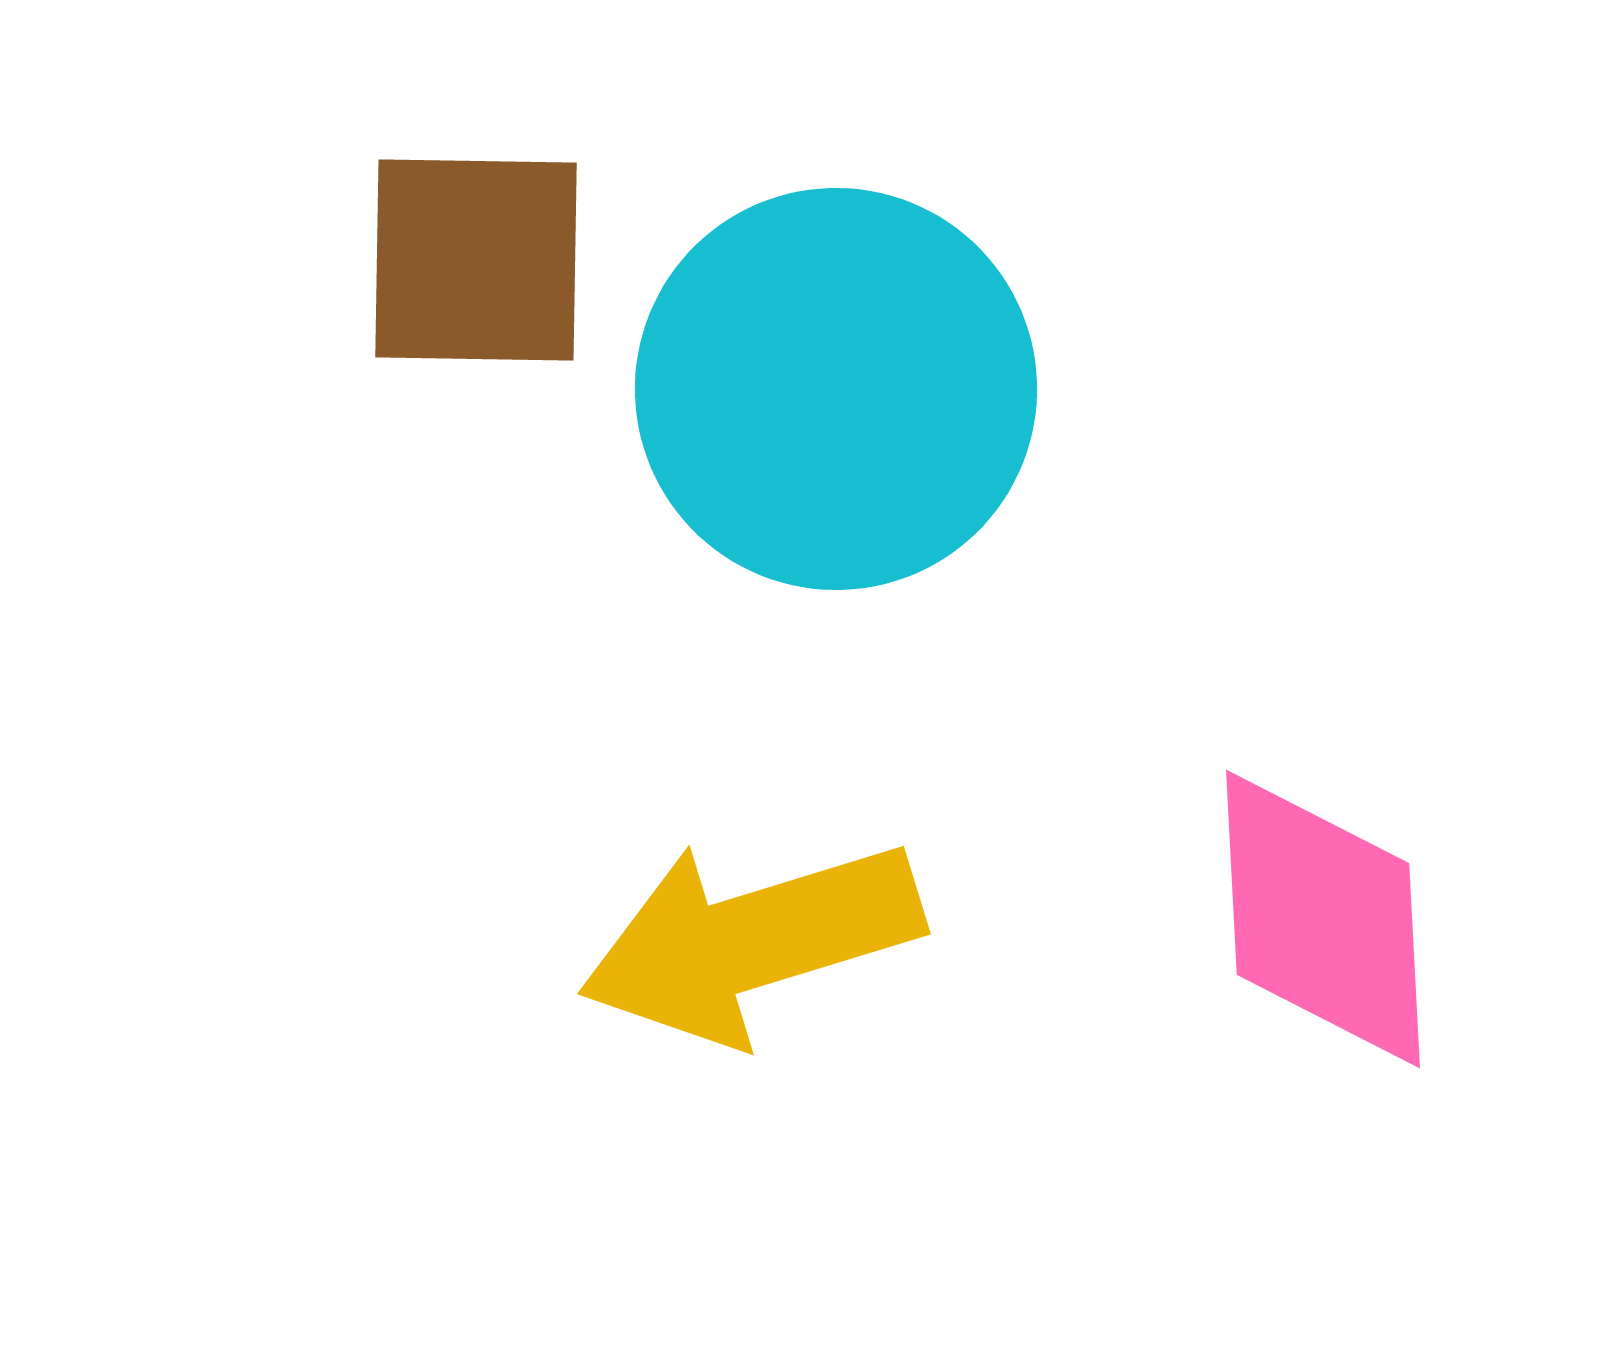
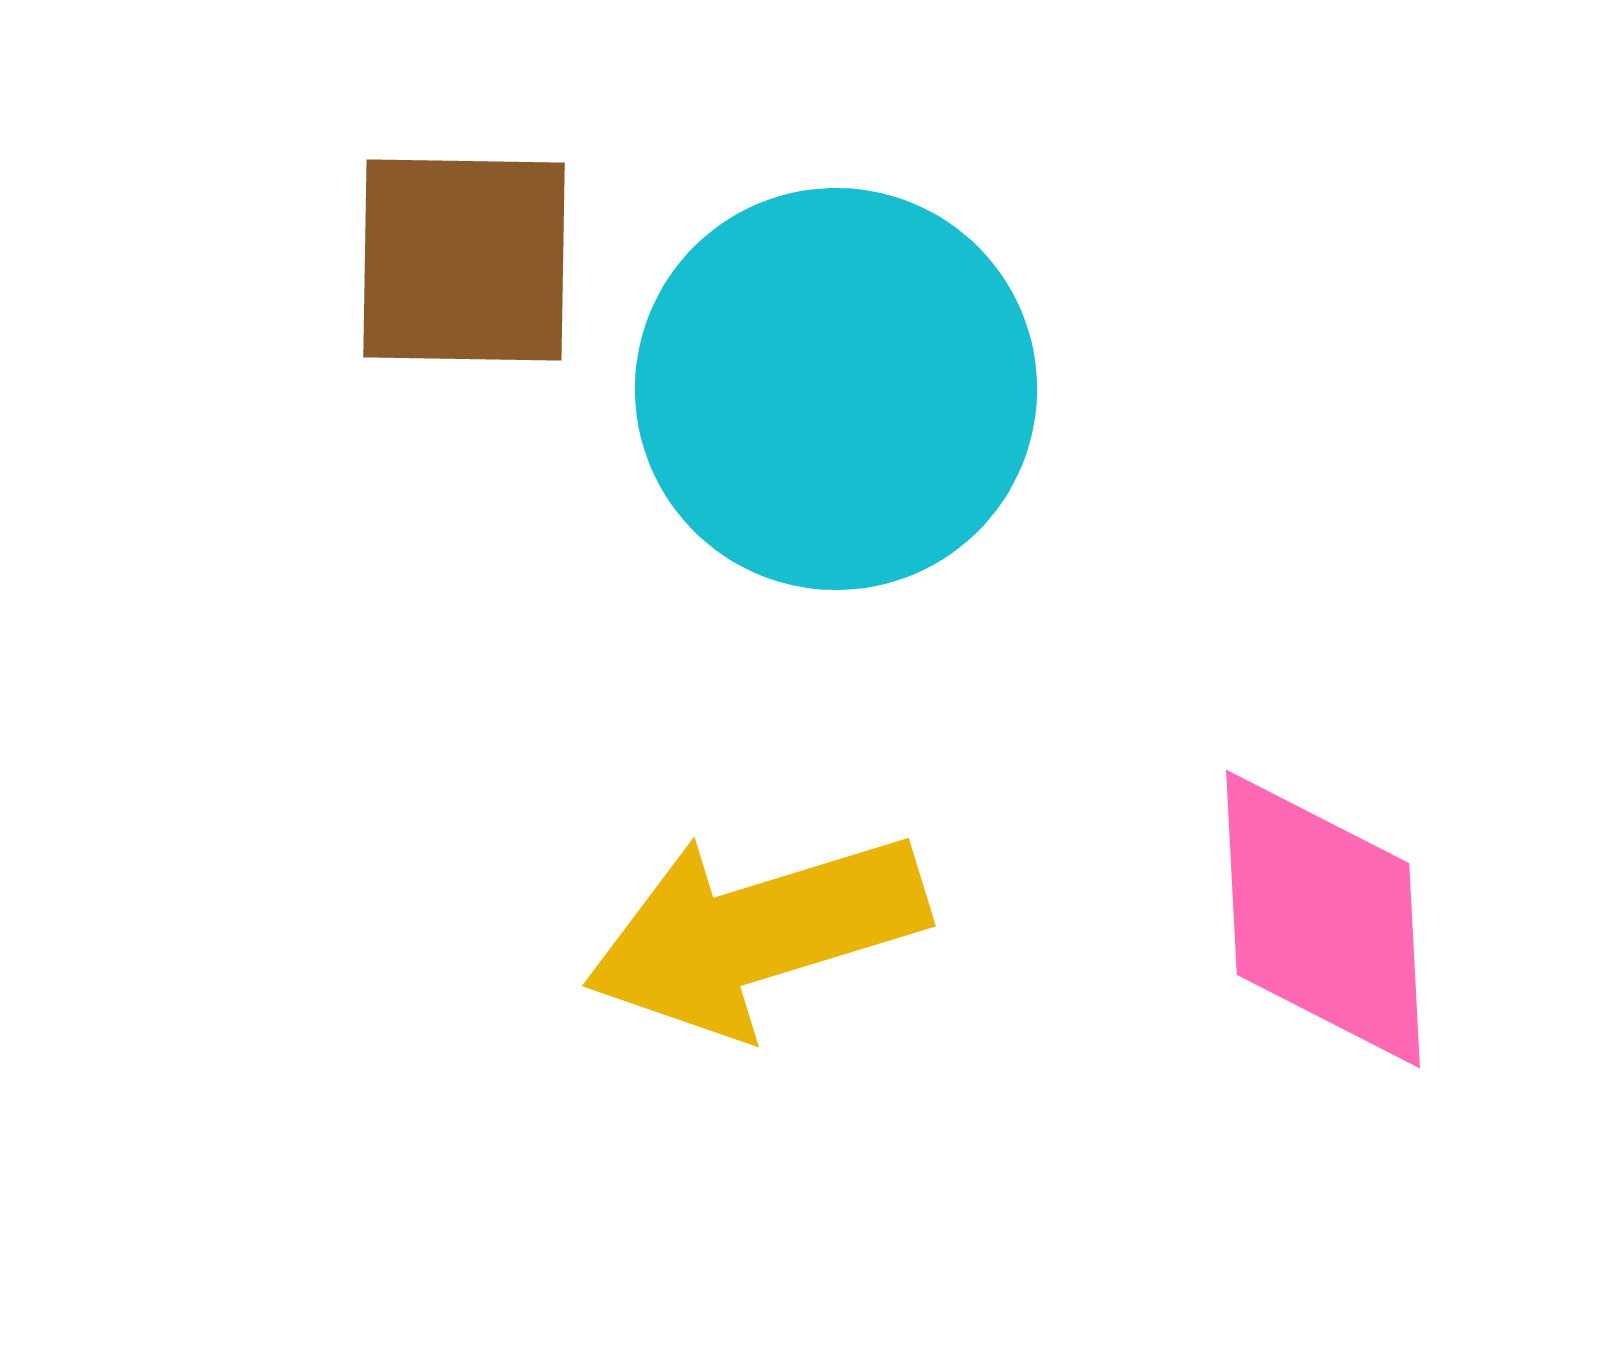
brown square: moved 12 px left
yellow arrow: moved 5 px right, 8 px up
